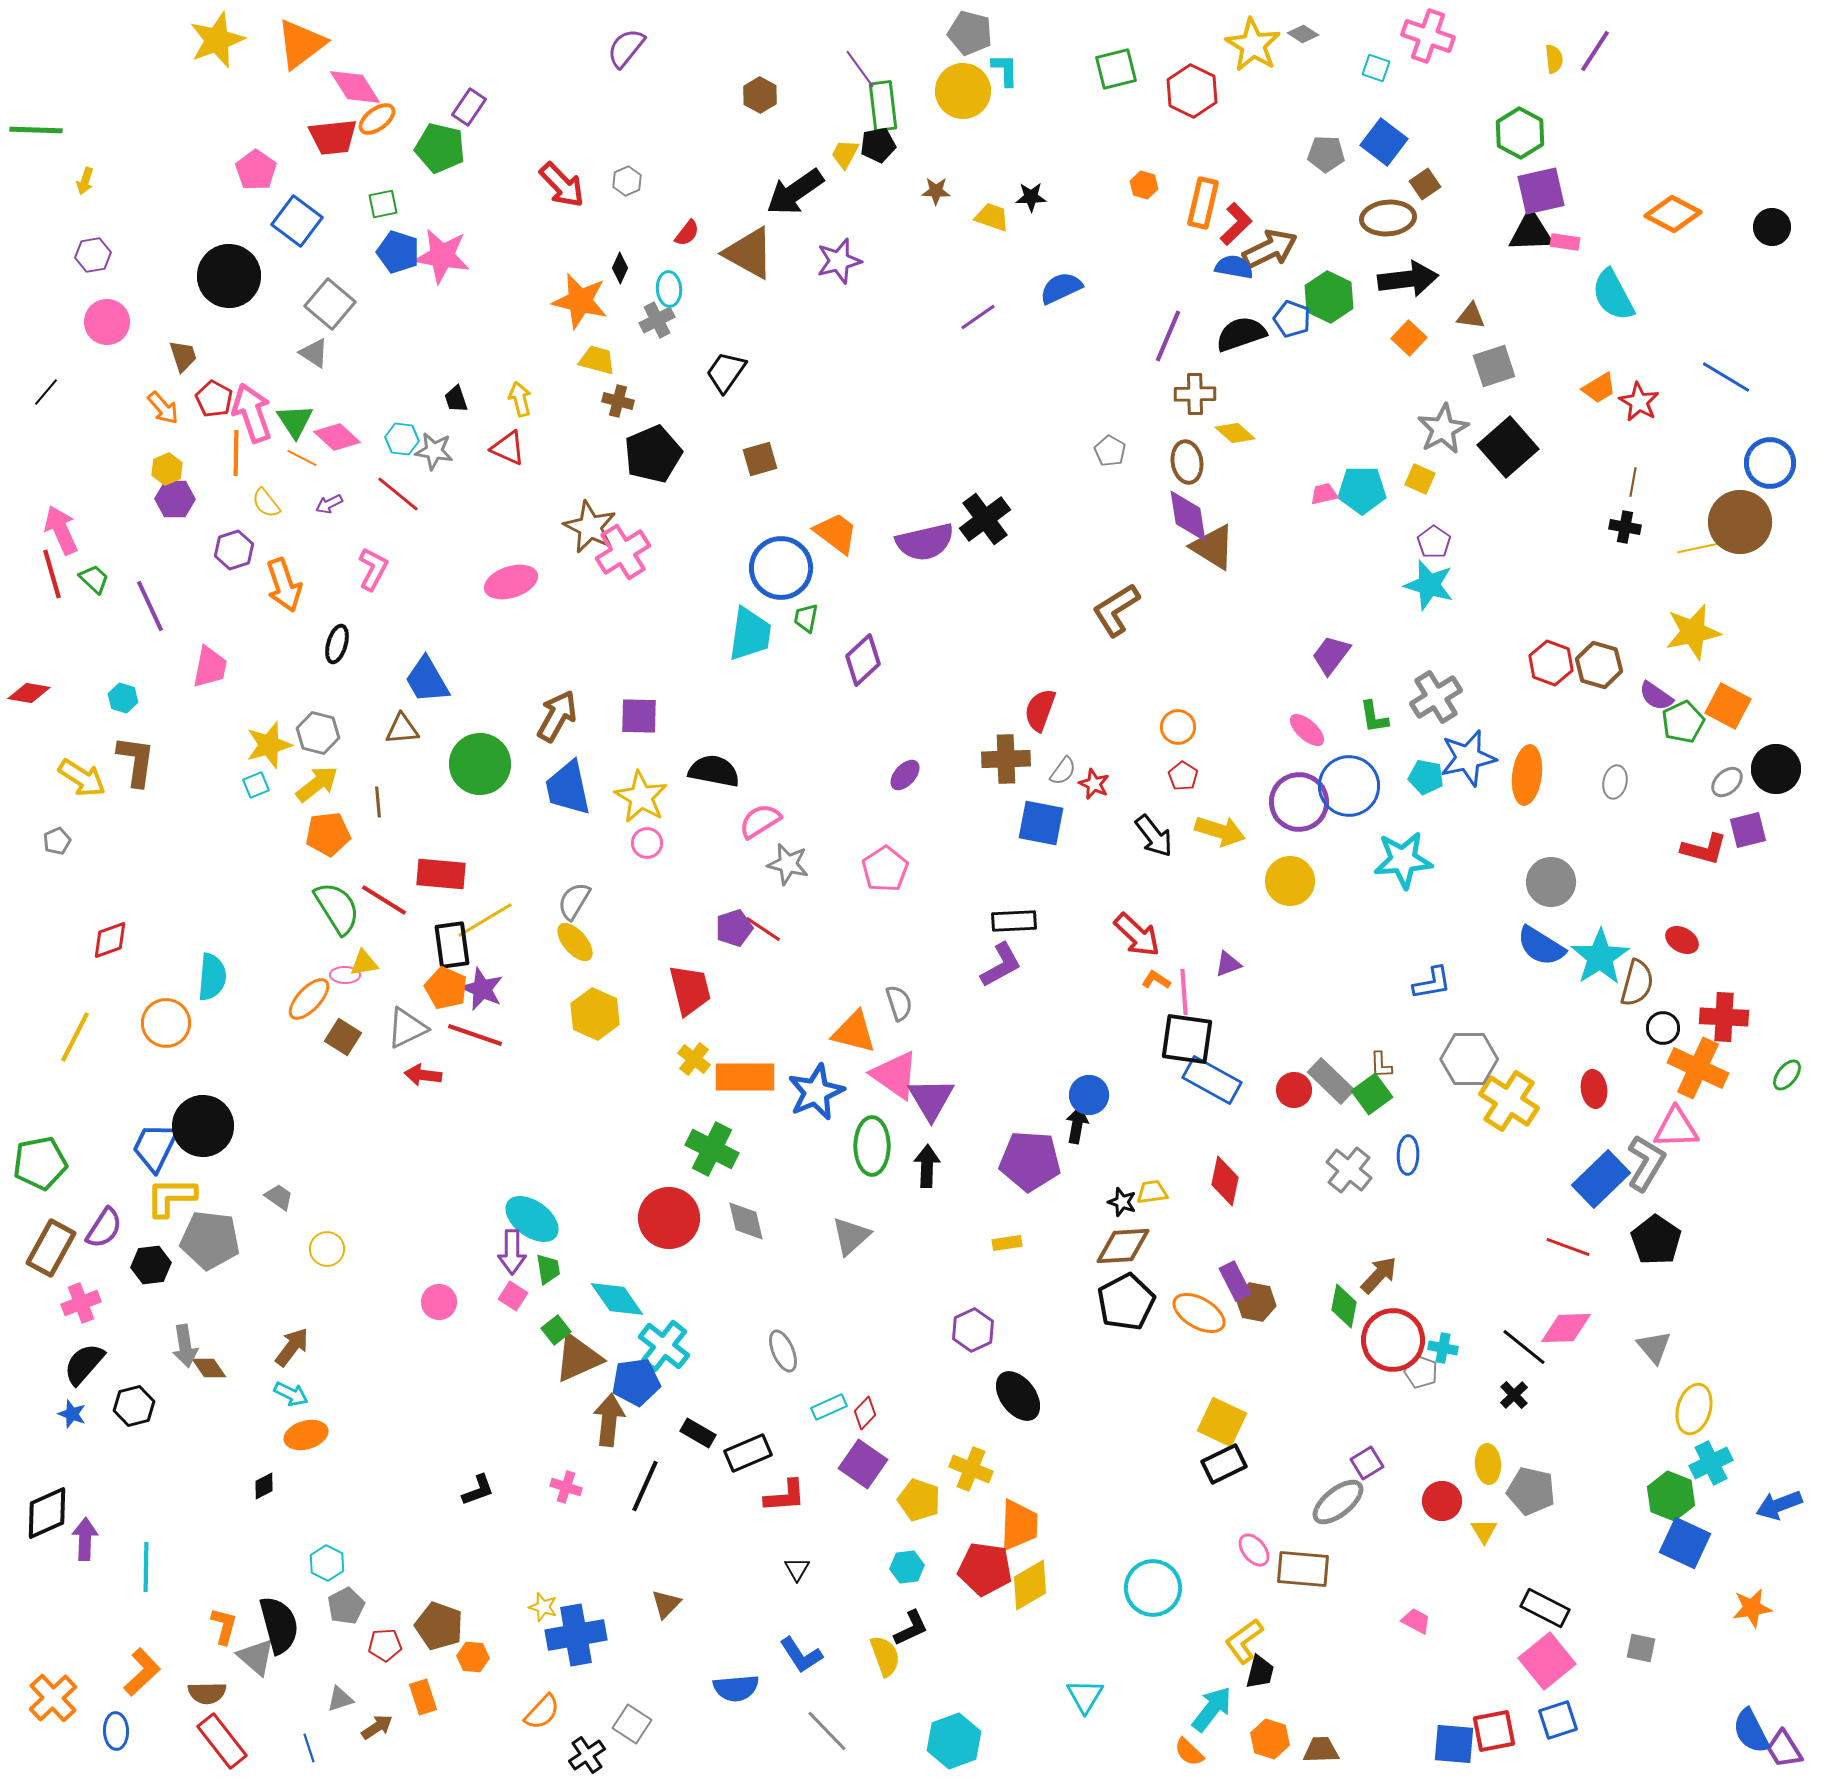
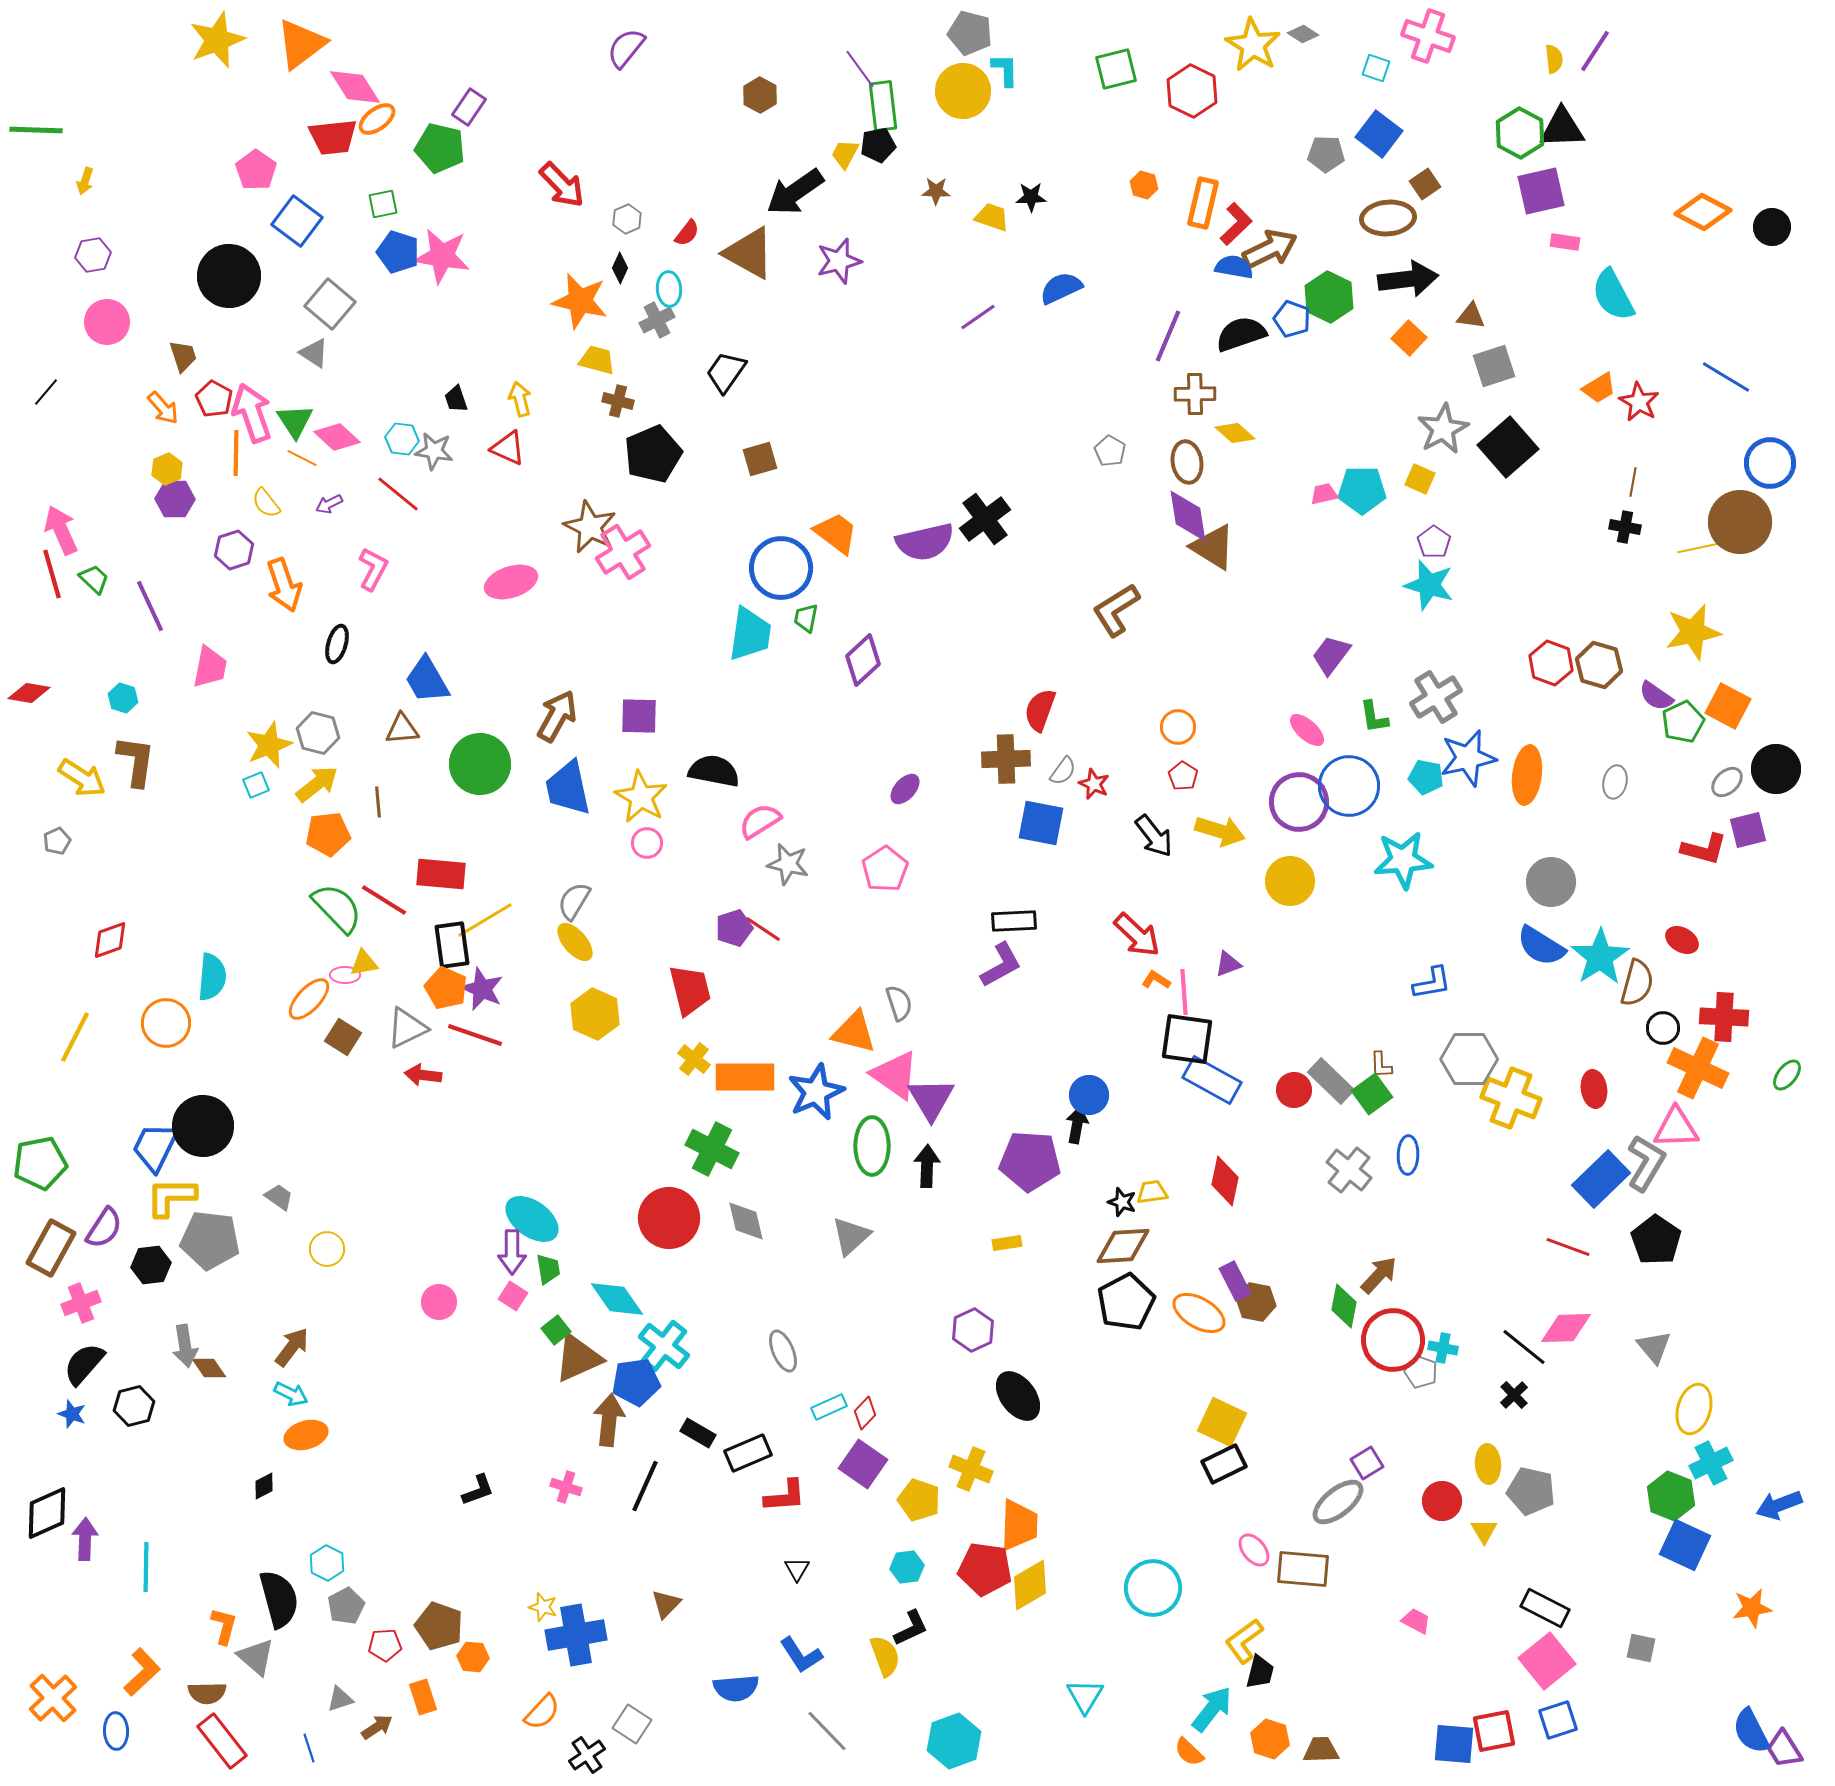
blue square at (1384, 142): moved 5 px left, 8 px up
gray hexagon at (627, 181): moved 38 px down
orange diamond at (1673, 214): moved 30 px right, 2 px up
black triangle at (1531, 232): moved 31 px right, 104 px up
yellow star at (269, 745): rotated 6 degrees counterclockwise
purple ellipse at (905, 775): moved 14 px down
green semicircle at (337, 908): rotated 12 degrees counterclockwise
yellow cross at (1509, 1101): moved 2 px right, 3 px up; rotated 12 degrees counterclockwise
blue square at (1685, 1543): moved 2 px down
black semicircle at (279, 1625): moved 26 px up
